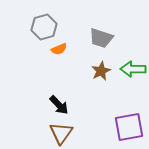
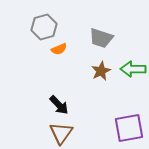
purple square: moved 1 px down
